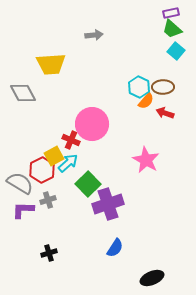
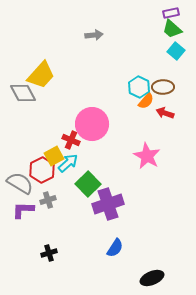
yellow trapezoid: moved 10 px left, 11 px down; rotated 44 degrees counterclockwise
pink star: moved 1 px right, 4 px up
